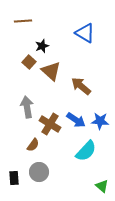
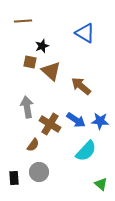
brown square: moved 1 px right; rotated 32 degrees counterclockwise
green triangle: moved 1 px left, 2 px up
